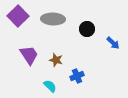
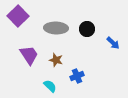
gray ellipse: moved 3 px right, 9 px down
